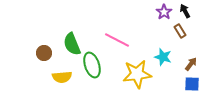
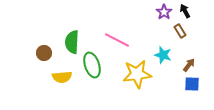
green semicircle: moved 2 px up; rotated 25 degrees clockwise
cyan star: moved 2 px up
brown arrow: moved 2 px left, 1 px down
